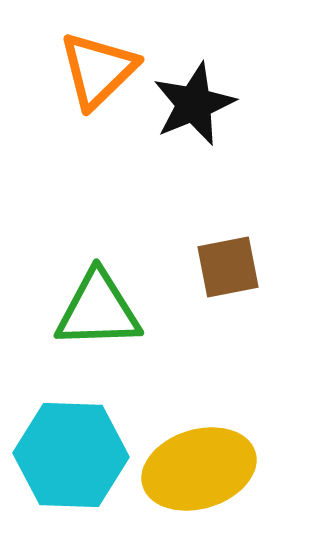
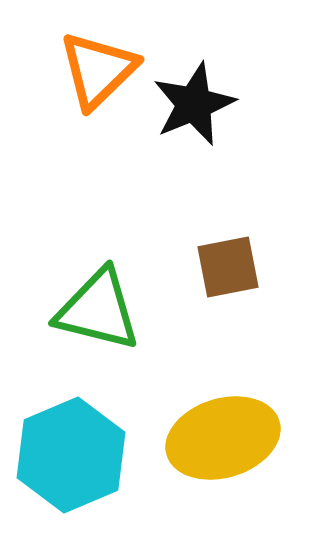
green triangle: rotated 16 degrees clockwise
cyan hexagon: rotated 25 degrees counterclockwise
yellow ellipse: moved 24 px right, 31 px up
